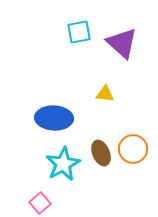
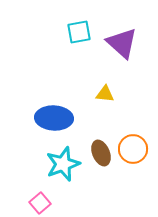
cyan star: rotated 8 degrees clockwise
